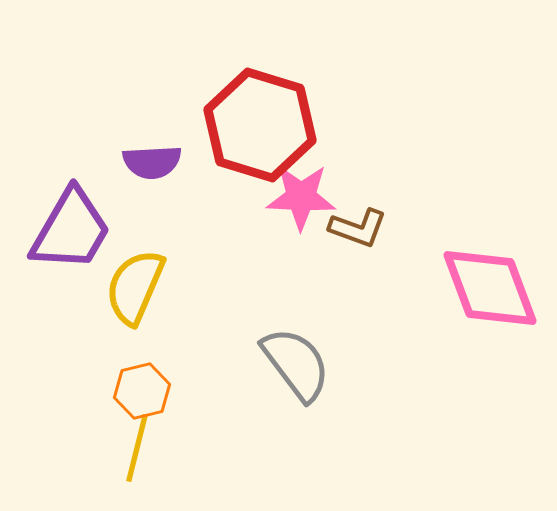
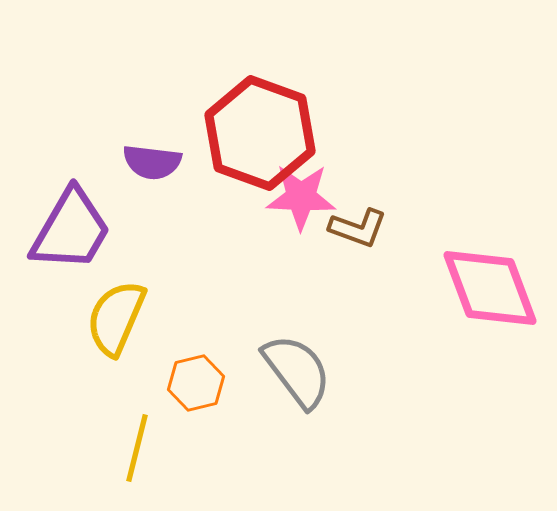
red hexagon: moved 8 px down; rotated 3 degrees clockwise
purple semicircle: rotated 10 degrees clockwise
yellow semicircle: moved 19 px left, 31 px down
gray semicircle: moved 1 px right, 7 px down
orange hexagon: moved 54 px right, 8 px up
